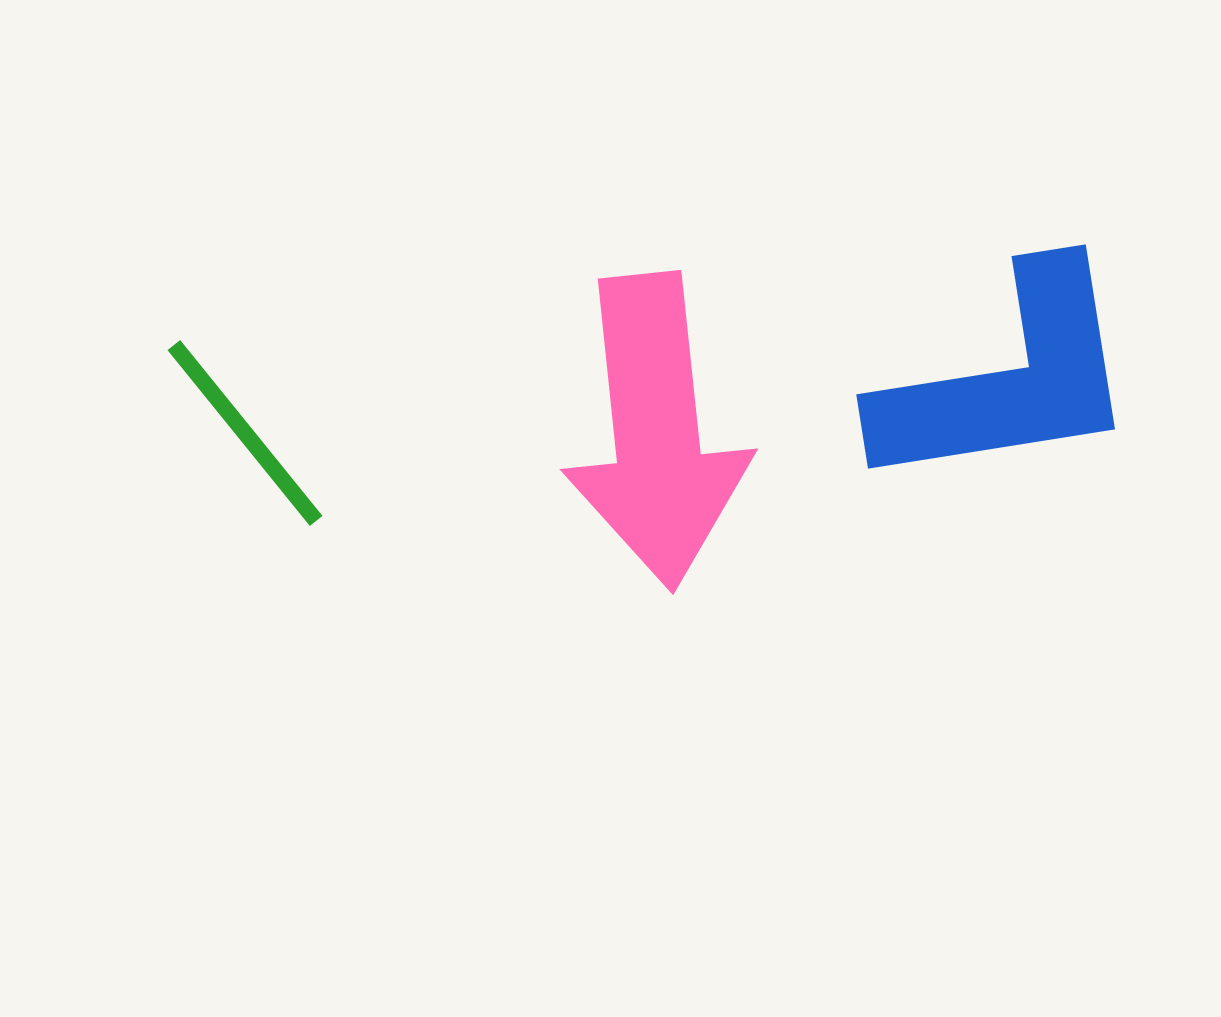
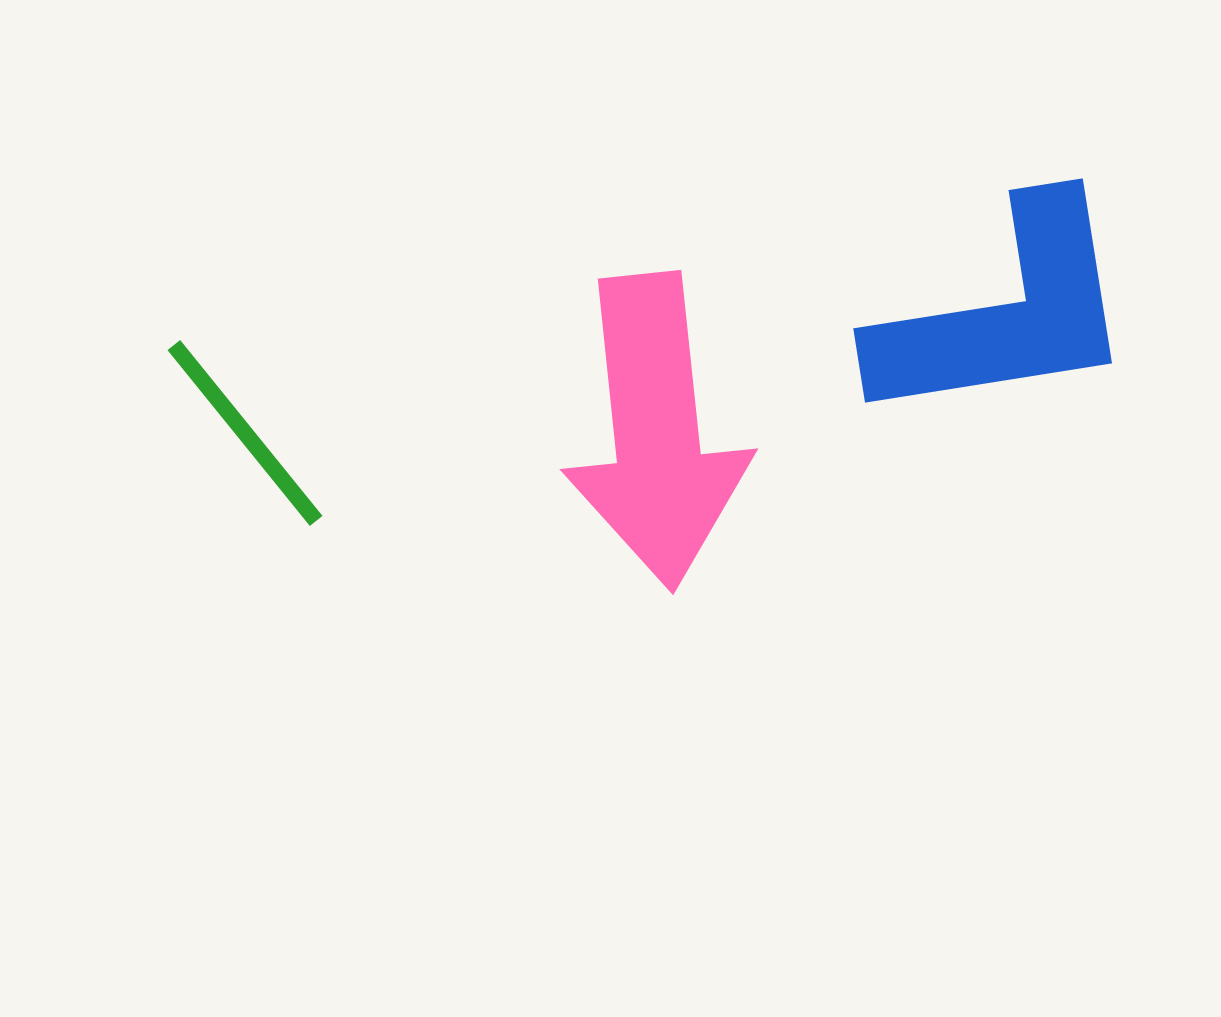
blue L-shape: moved 3 px left, 66 px up
